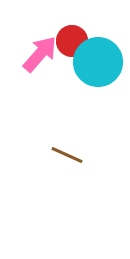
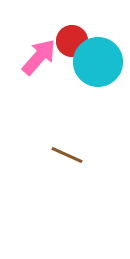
pink arrow: moved 1 px left, 3 px down
